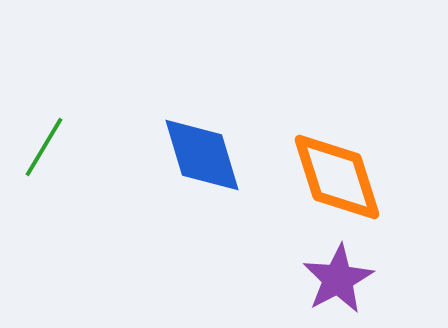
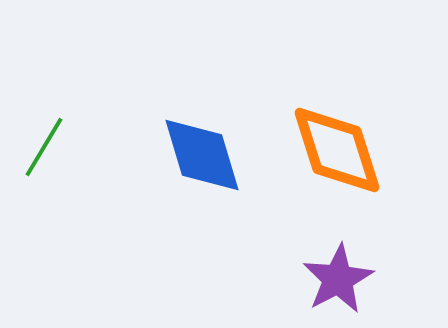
orange diamond: moved 27 px up
